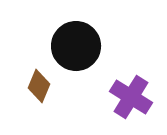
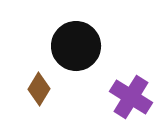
brown diamond: moved 3 px down; rotated 8 degrees clockwise
